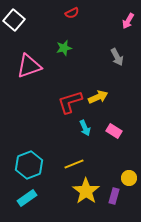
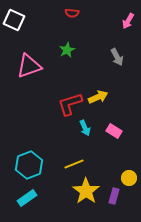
red semicircle: rotated 32 degrees clockwise
white square: rotated 15 degrees counterclockwise
green star: moved 3 px right, 2 px down; rotated 14 degrees counterclockwise
red L-shape: moved 2 px down
